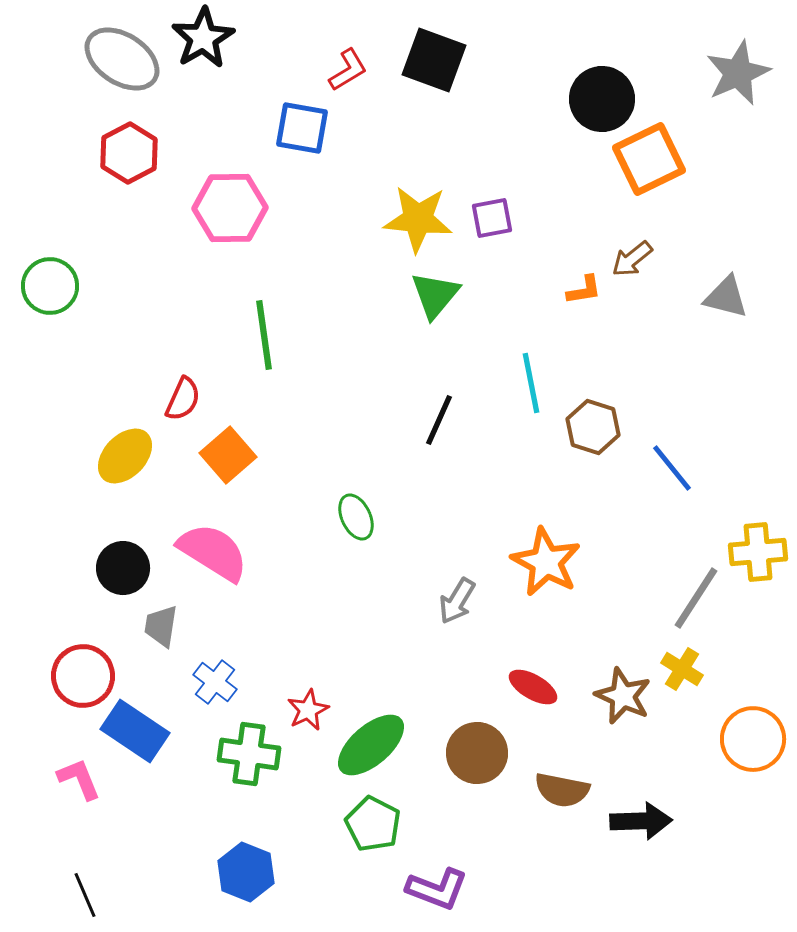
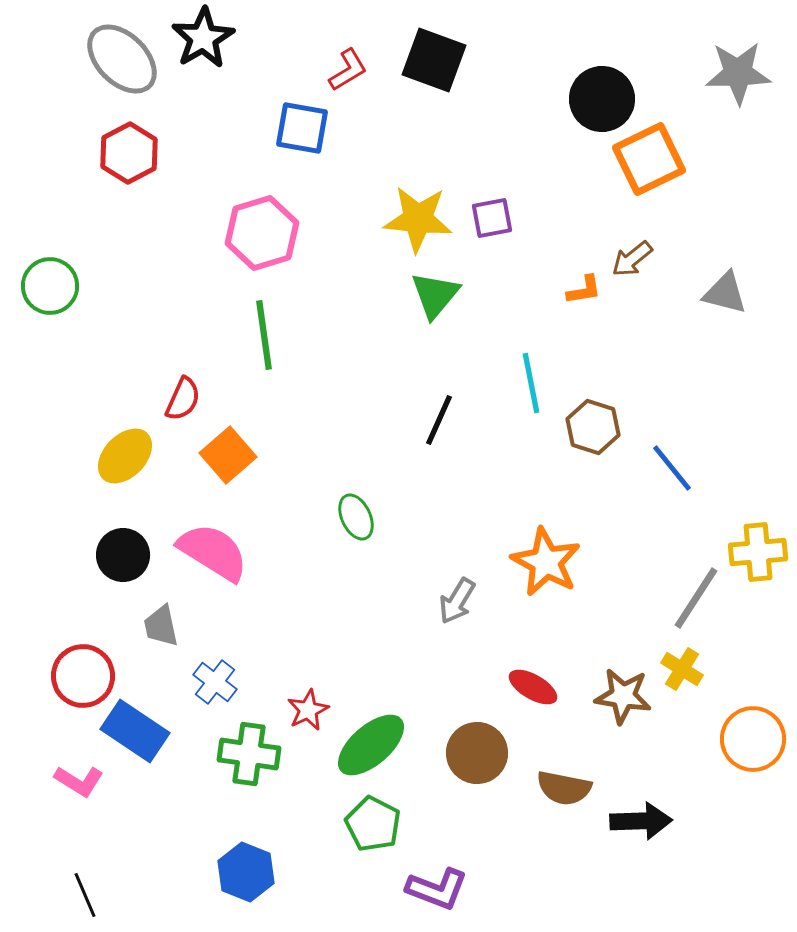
gray ellipse at (122, 59): rotated 12 degrees clockwise
gray star at (738, 73): rotated 22 degrees clockwise
pink hexagon at (230, 208): moved 32 px right, 25 px down; rotated 16 degrees counterclockwise
gray triangle at (726, 297): moved 1 px left, 4 px up
black circle at (123, 568): moved 13 px up
gray trapezoid at (161, 626): rotated 21 degrees counterclockwise
brown star at (623, 696): rotated 16 degrees counterclockwise
pink L-shape at (79, 779): moved 2 px down; rotated 144 degrees clockwise
brown semicircle at (562, 790): moved 2 px right, 2 px up
